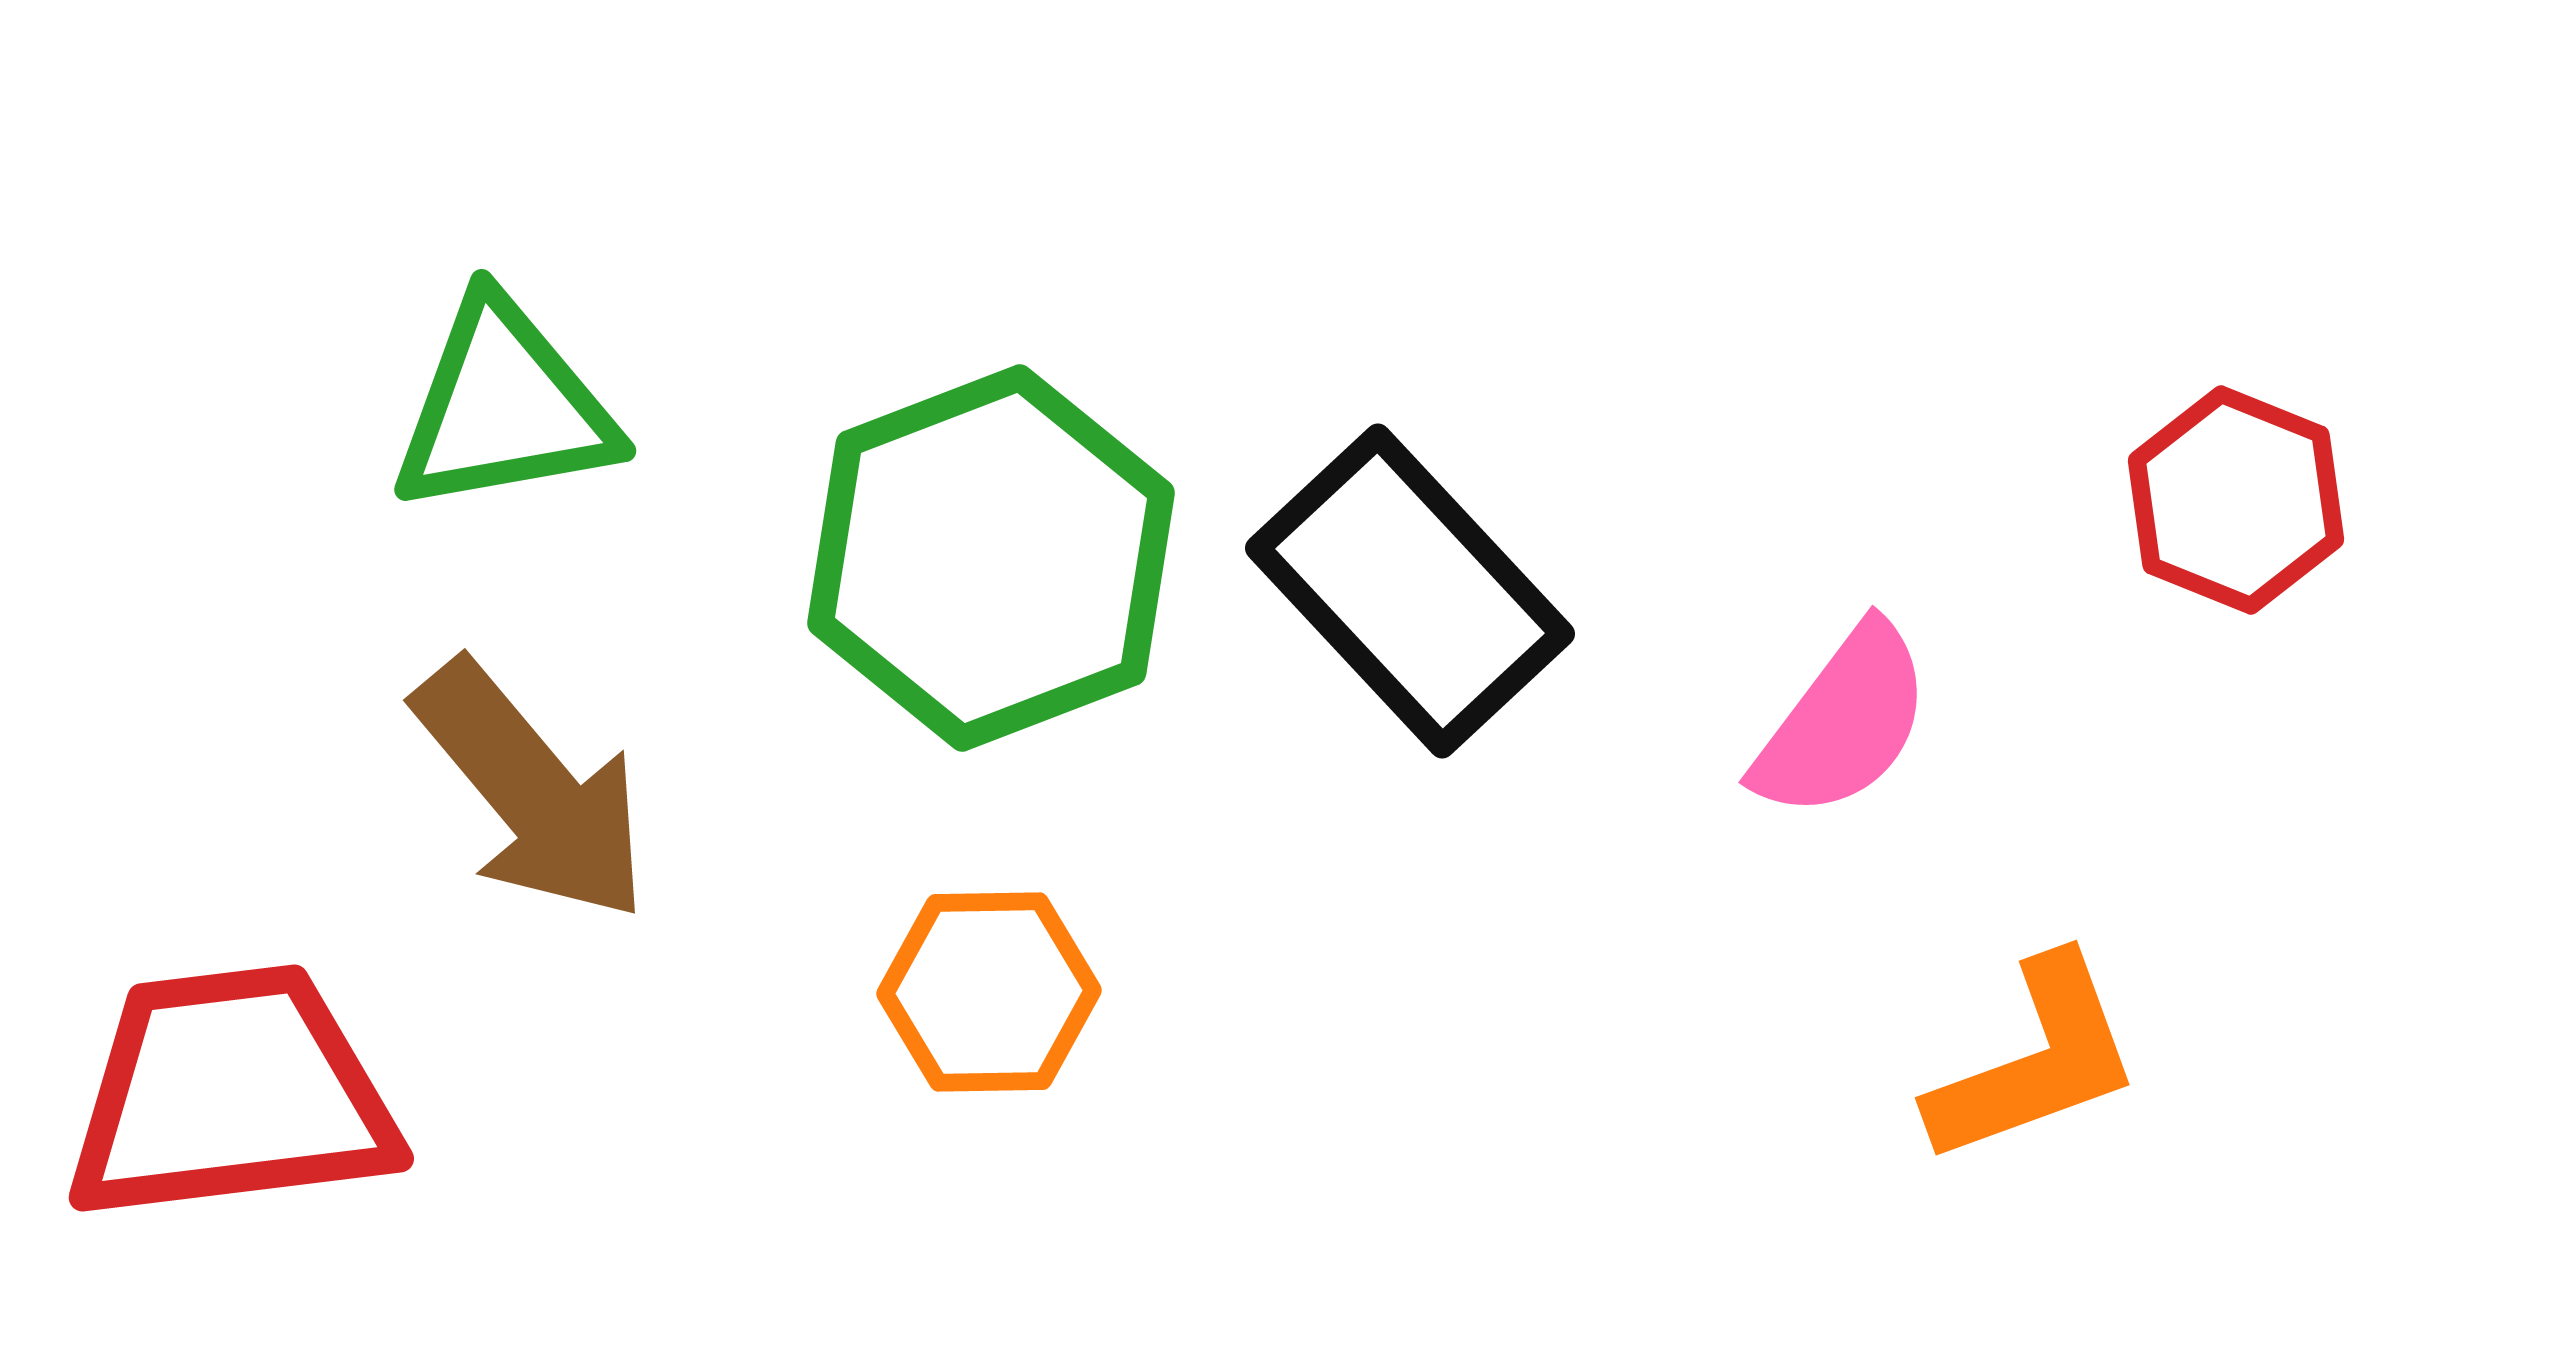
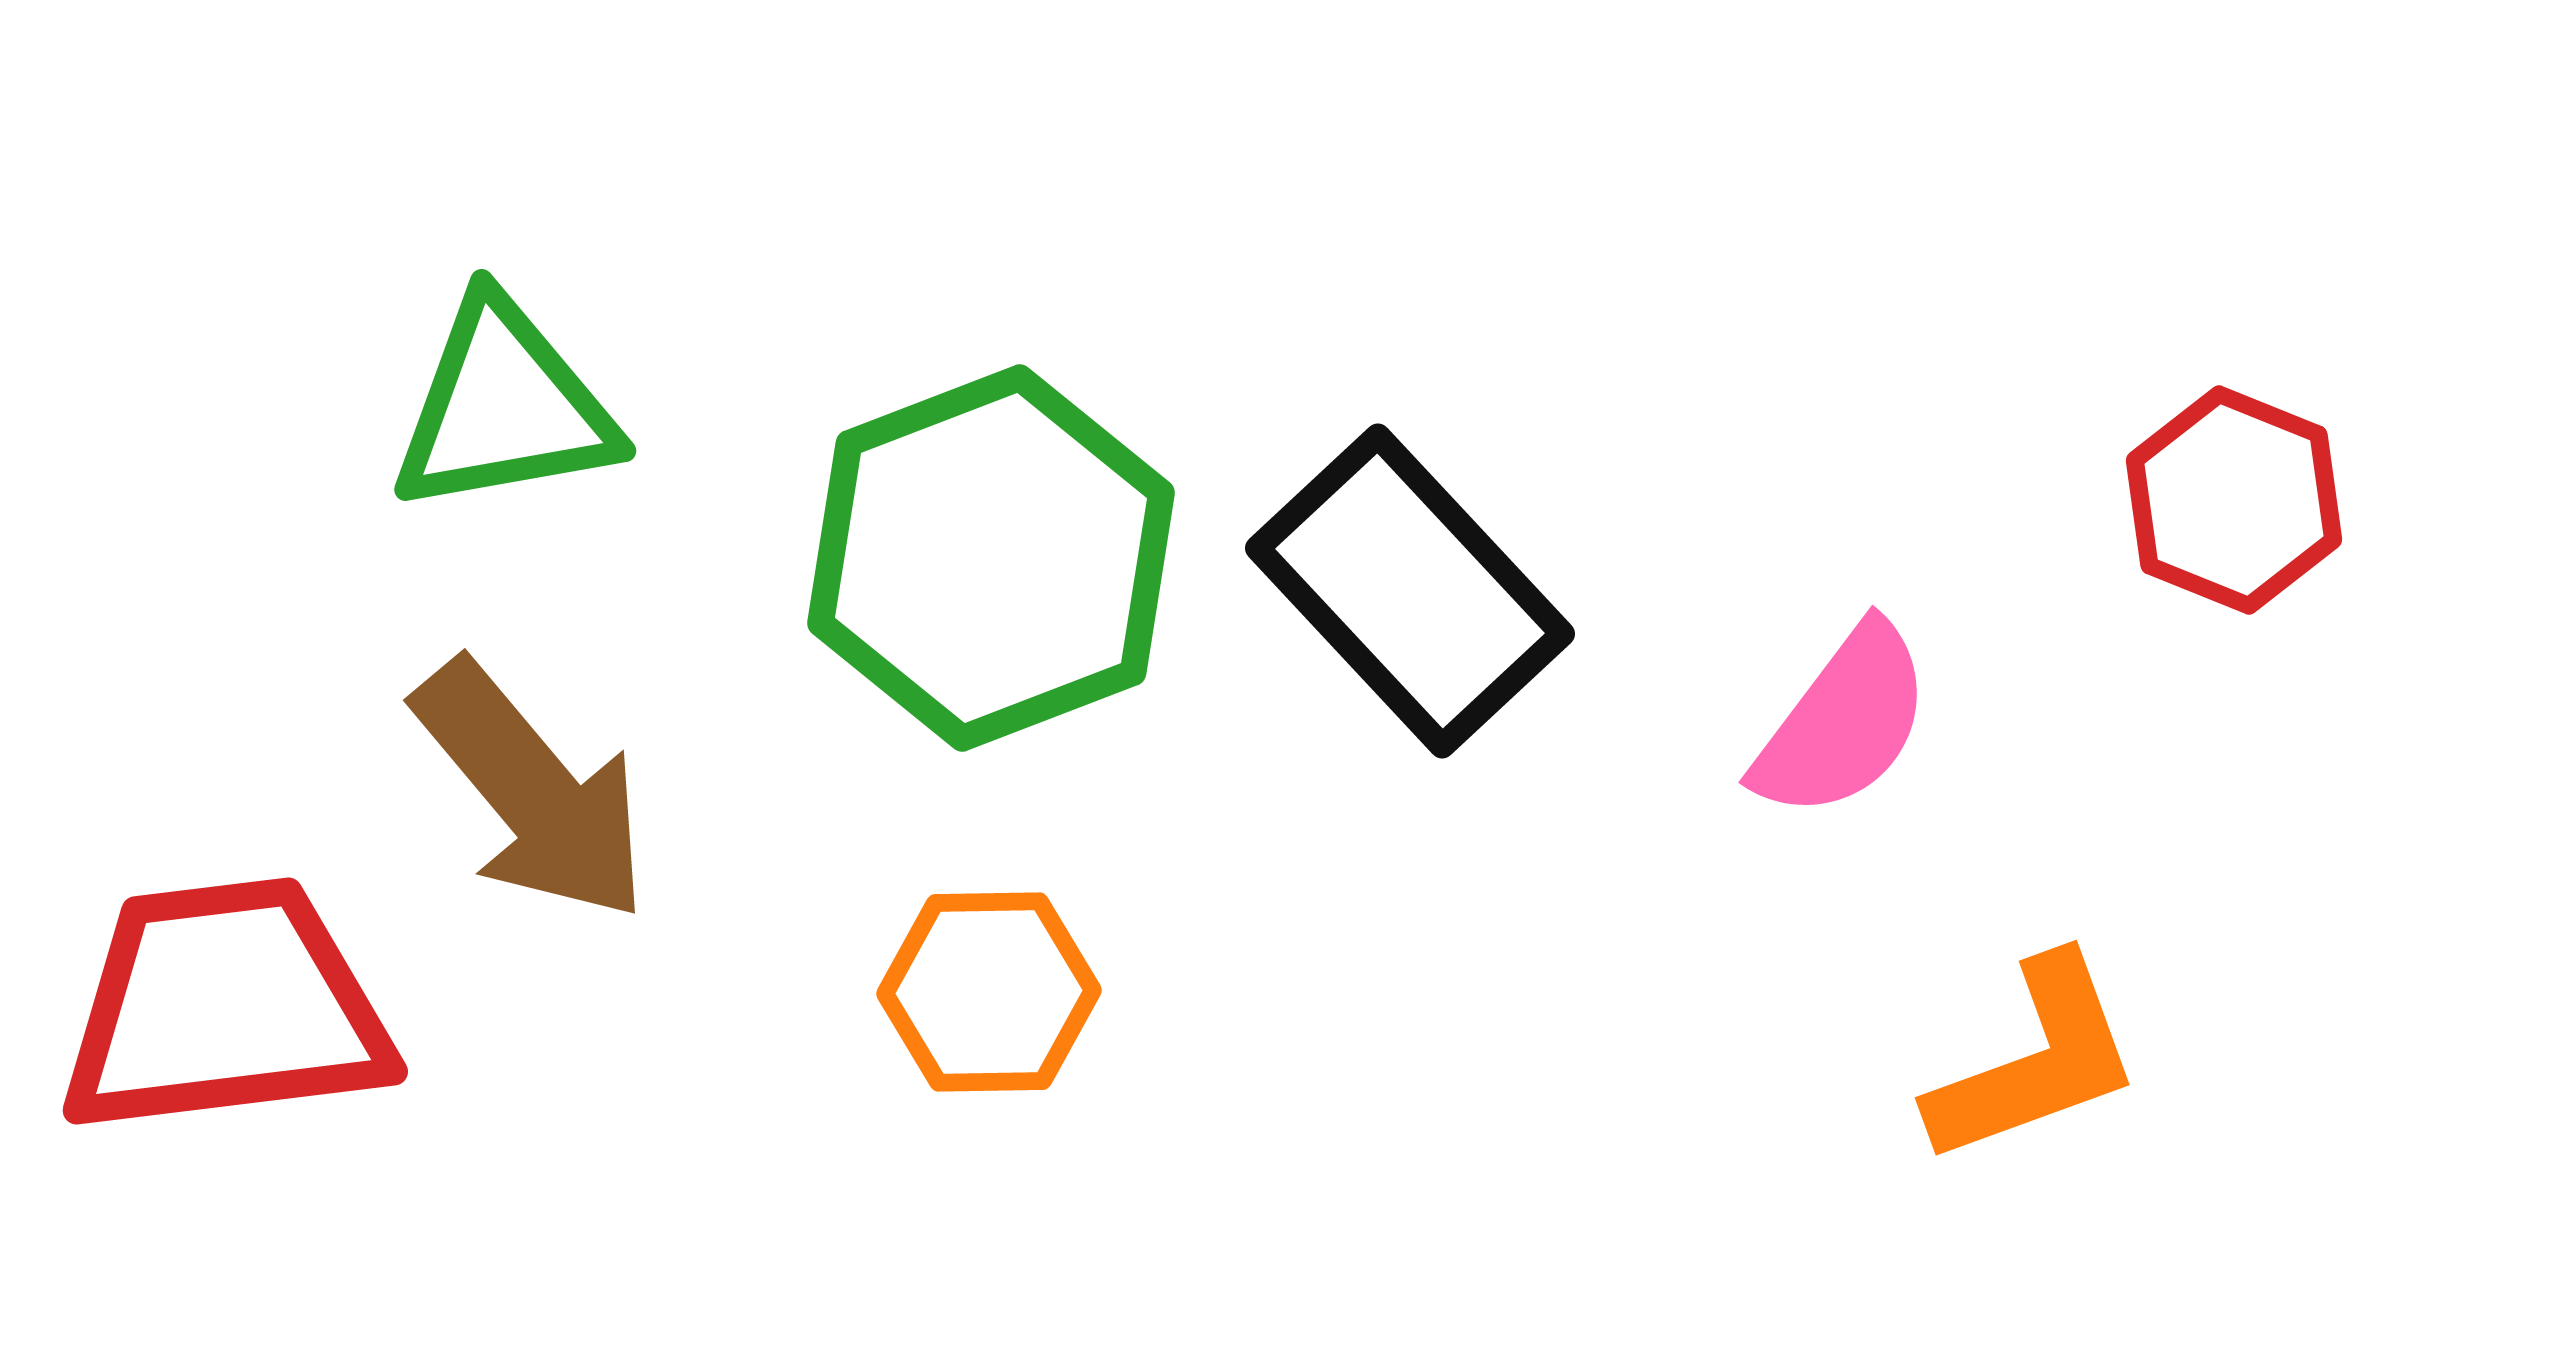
red hexagon: moved 2 px left
red trapezoid: moved 6 px left, 87 px up
